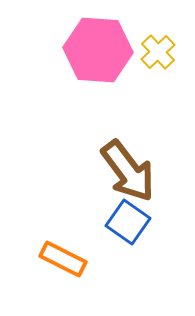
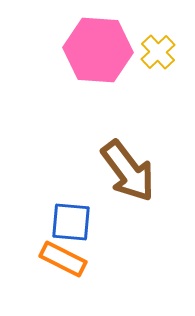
blue square: moved 57 px left; rotated 30 degrees counterclockwise
